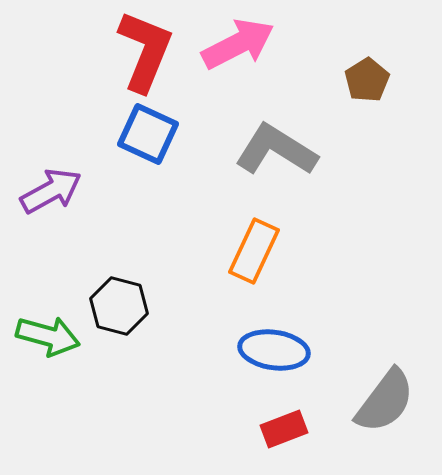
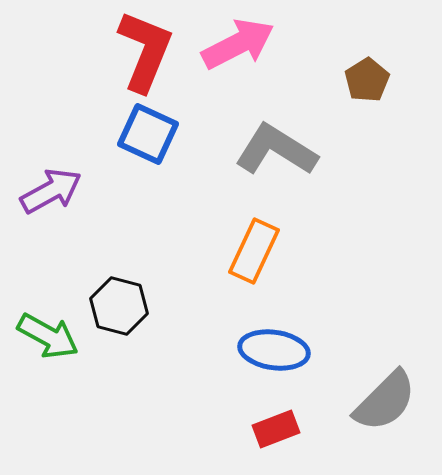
green arrow: rotated 14 degrees clockwise
gray semicircle: rotated 8 degrees clockwise
red rectangle: moved 8 px left
